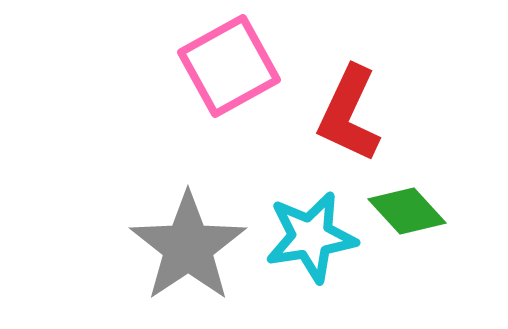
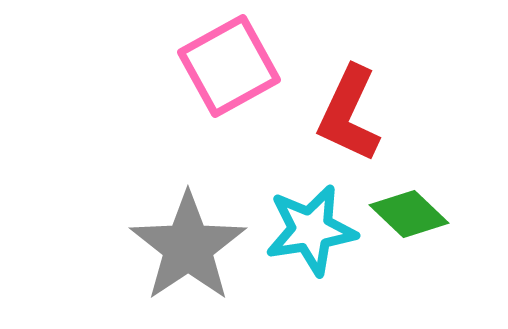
green diamond: moved 2 px right, 3 px down; rotated 4 degrees counterclockwise
cyan star: moved 7 px up
